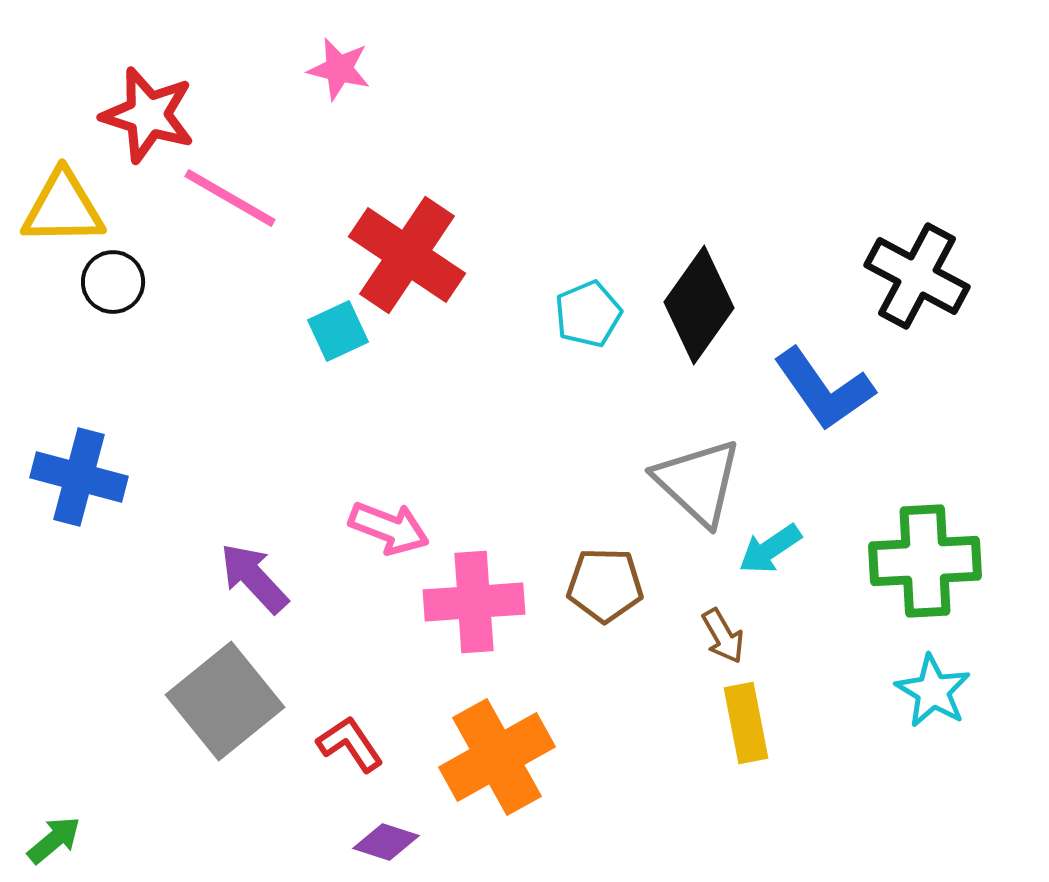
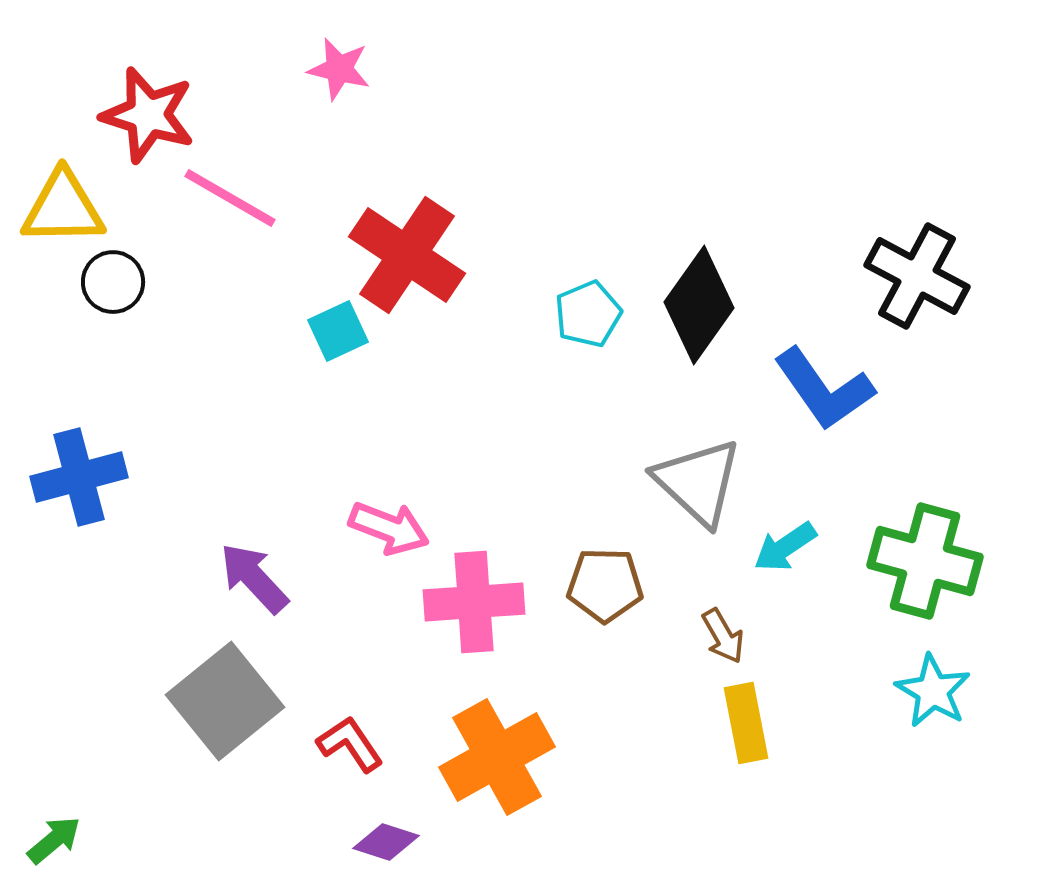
blue cross: rotated 30 degrees counterclockwise
cyan arrow: moved 15 px right, 2 px up
green cross: rotated 18 degrees clockwise
